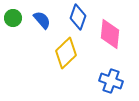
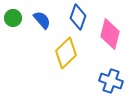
pink diamond: rotated 8 degrees clockwise
